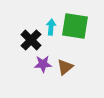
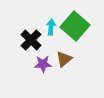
green square: rotated 32 degrees clockwise
brown triangle: moved 1 px left, 8 px up
